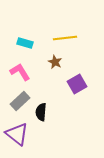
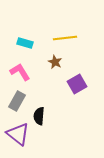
gray rectangle: moved 3 px left; rotated 18 degrees counterclockwise
black semicircle: moved 2 px left, 4 px down
purple triangle: moved 1 px right
